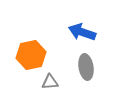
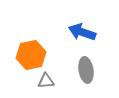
gray ellipse: moved 3 px down
gray triangle: moved 4 px left, 1 px up
